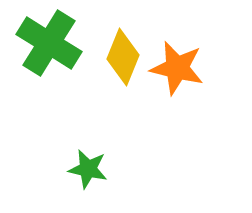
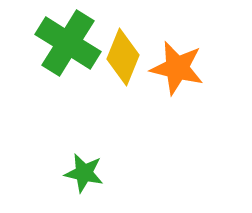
green cross: moved 19 px right
green star: moved 4 px left, 4 px down
